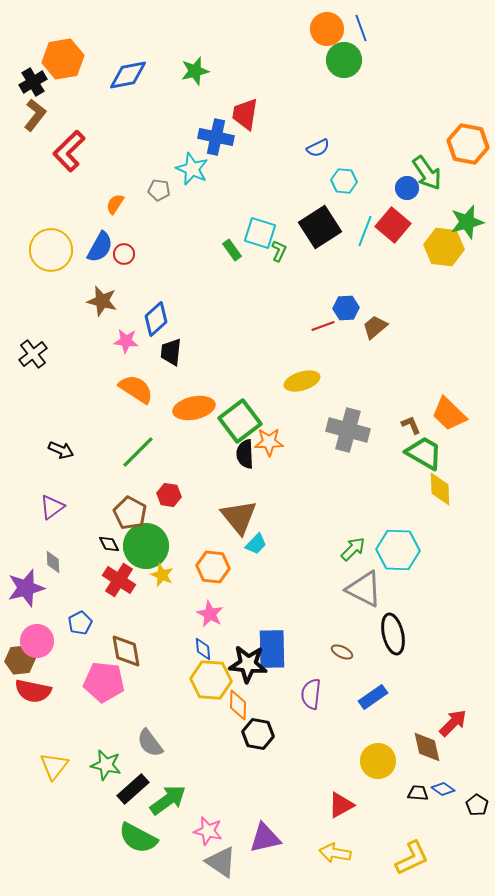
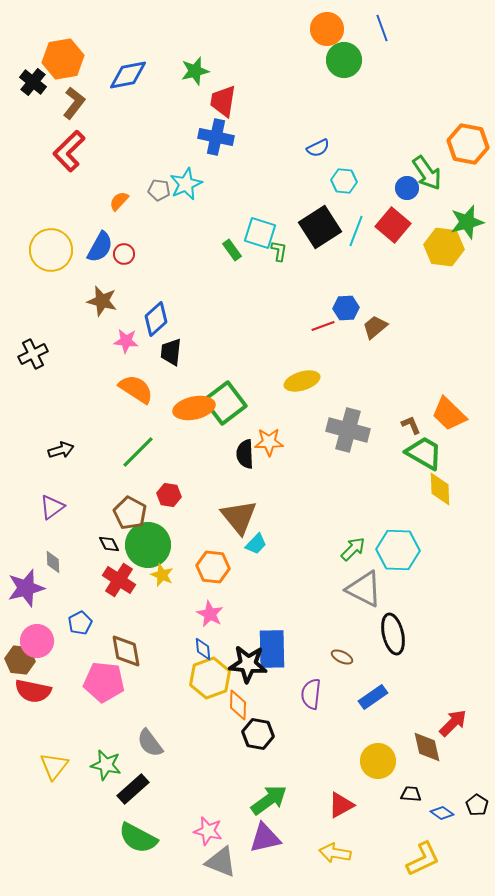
blue line at (361, 28): moved 21 px right
black cross at (33, 82): rotated 20 degrees counterclockwise
red trapezoid at (245, 114): moved 22 px left, 13 px up
brown L-shape at (35, 115): moved 39 px right, 12 px up
cyan star at (192, 169): moved 6 px left, 15 px down; rotated 24 degrees clockwise
orange semicircle at (115, 204): moved 4 px right, 3 px up; rotated 10 degrees clockwise
cyan line at (365, 231): moved 9 px left
green L-shape at (279, 251): rotated 15 degrees counterclockwise
black cross at (33, 354): rotated 12 degrees clockwise
green square at (240, 421): moved 15 px left, 18 px up
black arrow at (61, 450): rotated 40 degrees counterclockwise
green circle at (146, 546): moved 2 px right, 1 px up
brown ellipse at (342, 652): moved 5 px down
brown hexagon at (20, 660): rotated 12 degrees clockwise
yellow hexagon at (211, 680): moved 1 px left, 2 px up; rotated 24 degrees counterclockwise
blue diamond at (443, 789): moved 1 px left, 24 px down
black trapezoid at (418, 793): moved 7 px left, 1 px down
green arrow at (168, 800): moved 101 px right
yellow L-shape at (412, 858): moved 11 px right, 1 px down
gray triangle at (221, 862): rotated 12 degrees counterclockwise
